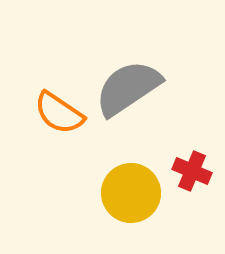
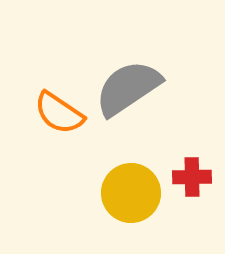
red cross: moved 6 px down; rotated 24 degrees counterclockwise
